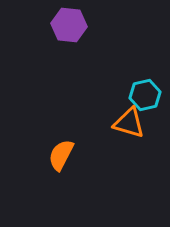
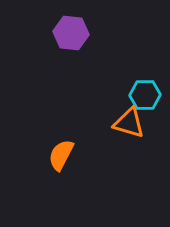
purple hexagon: moved 2 px right, 8 px down
cyan hexagon: rotated 12 degrees clockwise
